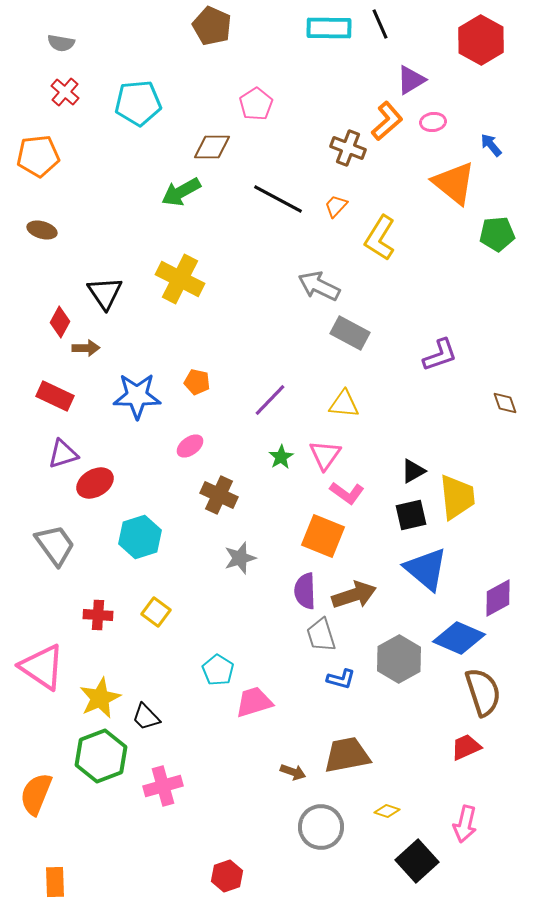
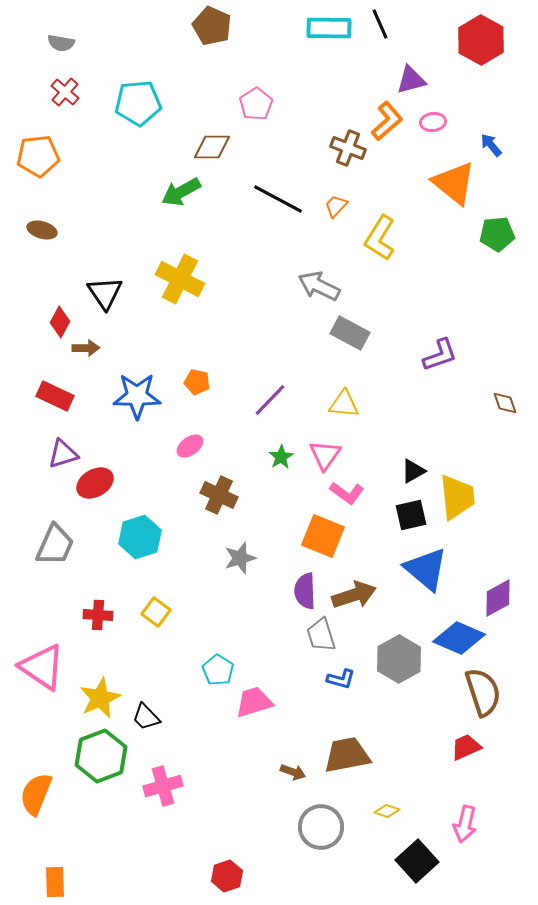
purple triangle at (411, 80): rotated 16 degrees clockwise
gray trapezoid at (55, 545): rotated 60 degrees clockwise
